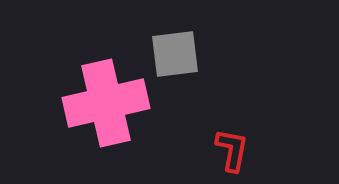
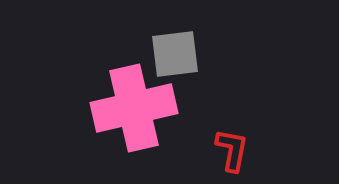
pink cross: moved 28 px right, 5 px down
